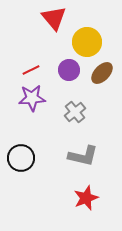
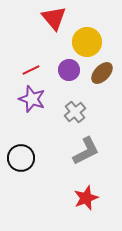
purple star: moved 1 px down; rotated 24 degrees clockwise
gray L-shape: moved 3 px right, 5 px up; rotated 40 degrees counterclockwise
